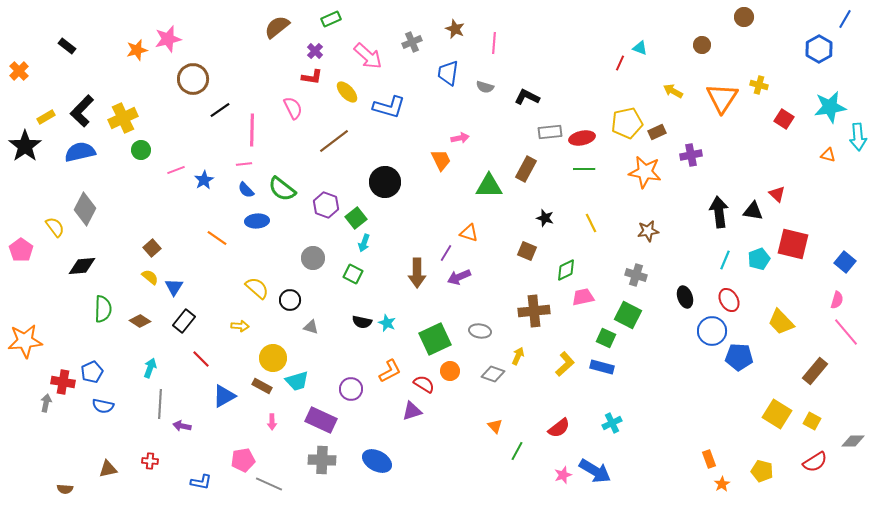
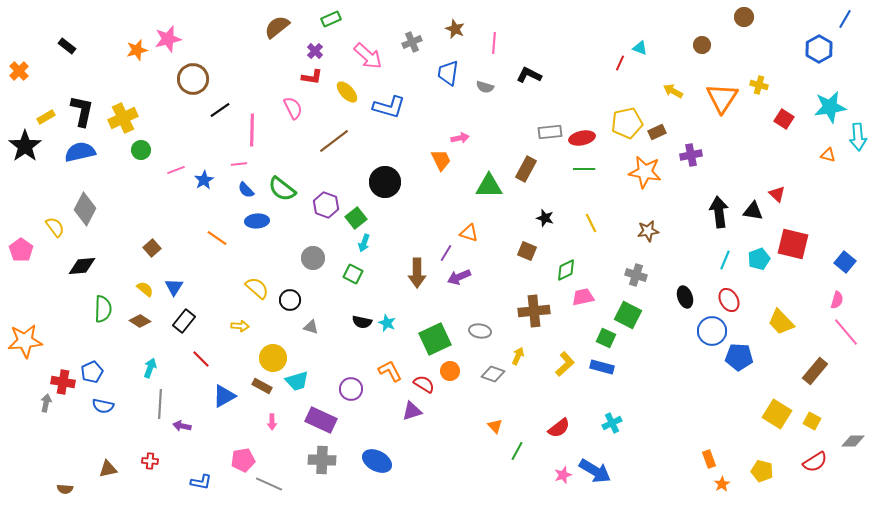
black L-shape at (527, 97): moved 2 px right, 22 px up
black L-shape at (82, 111): rotated 148 degrees clockwise
pink line at (244, 164): moved 5 px left
yellow semicircle at (150, 277): moved 5 px left, 12 px down
orange L-shape at (390, 371): rotated 90 degrees counterclockwise
